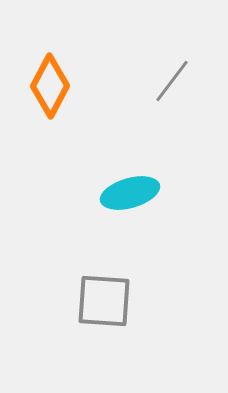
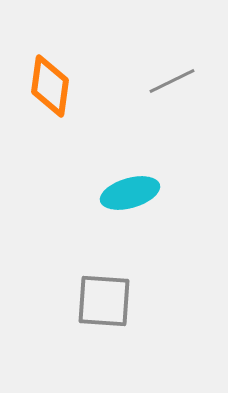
gray line: rotated 27 degrees clockwise
orange diamond: rotated 20 degrees counterclockwise
